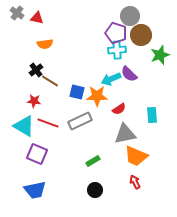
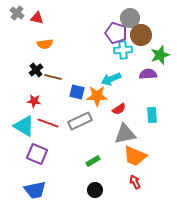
gray circle: moved 2 px down
cyan cross: moved 6 px right
purple semicircle: moved 19 px right; rotated 132 degrees clockwise
brown line: moved 3 px right, 4 px up; rotated 18 degrees counterclockwise
orange trapezoid: moved 1 px left
